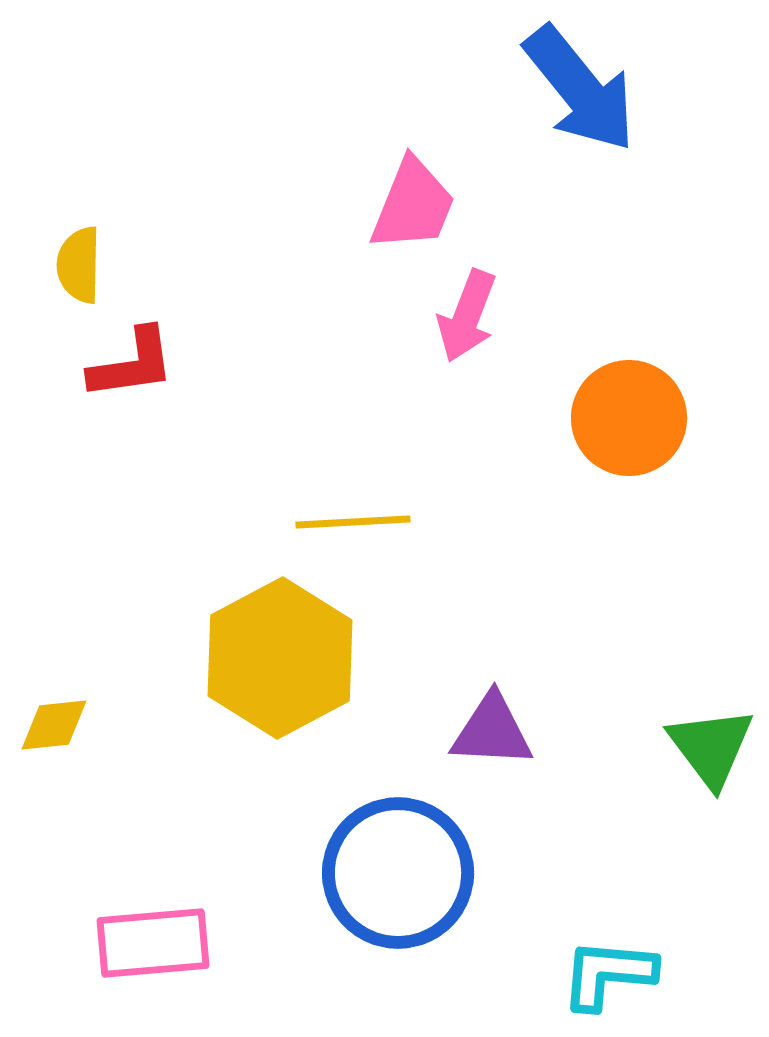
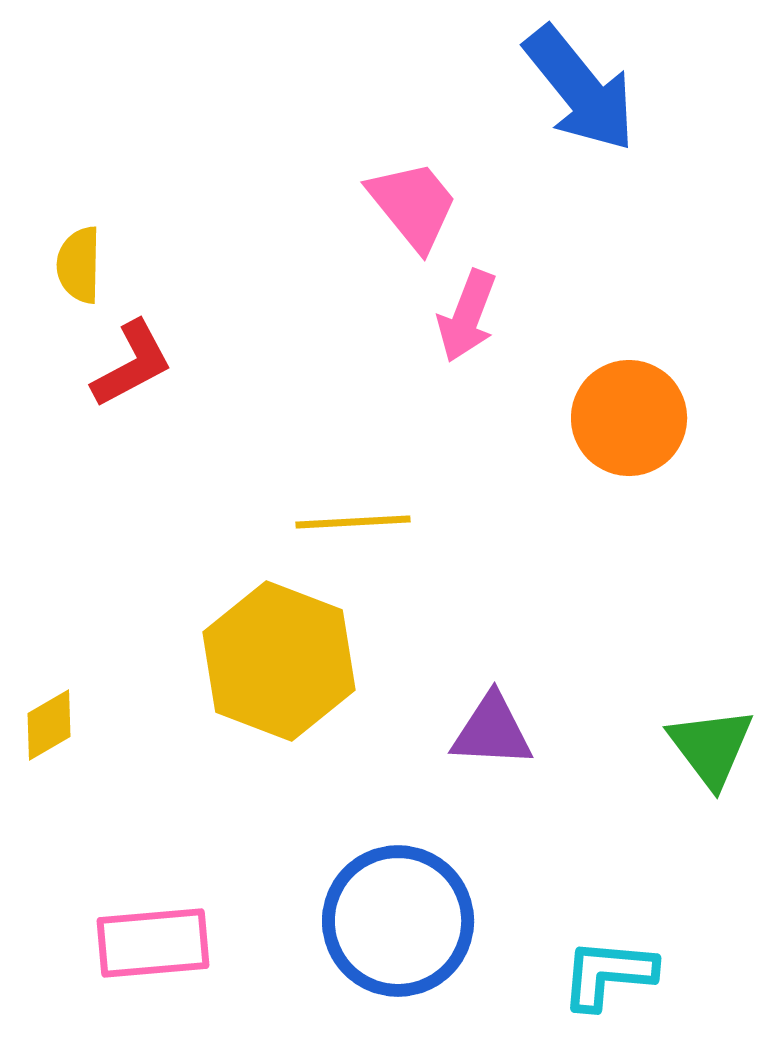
pink trapezoid: rotated 61 degrees counterclockwise
red L-shape: rotated 20 degrees counterclockwise
yellow hexagon: moved 1 px left, 3 px down; rotated 11 degrees counterclockwise
yellow diamond: moved 5 px left; rotated 24 degrees counterclockwise
blue circle: moved 48 px down
